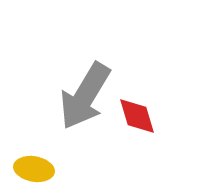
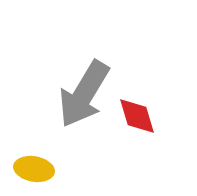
gray arrow: moved 1 px left, 2 px up
